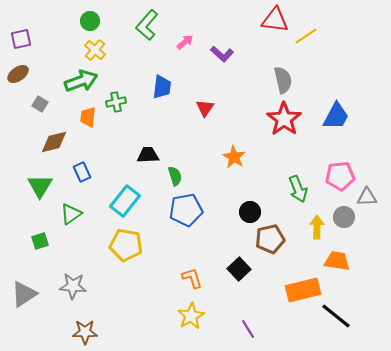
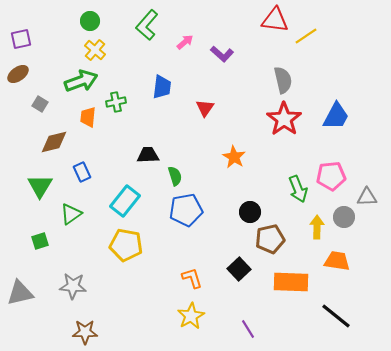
pink pentagon at (340, 176): moved 9 px left
orange rectangle at (303, 290): moved 12 px left, 8 px up; rotated 16 degrees clockwise
gray triangle at (24, 294): moved 4 px left, 1 px up; rotated 20 degrees clockwise
